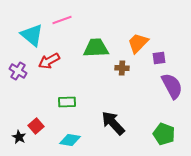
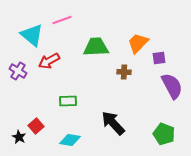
green trapezoid: moved 1 px up
brown cross: moved 2 px right, 4 px down
green rectangle: moved 1 px right, 1 px up
